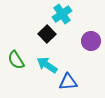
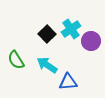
cyan cross: moved 9 px right, 15 px down
